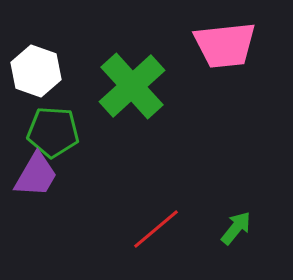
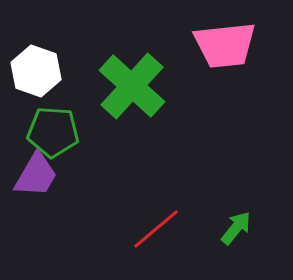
green cross: rotated 6 degrees counterclockwise
